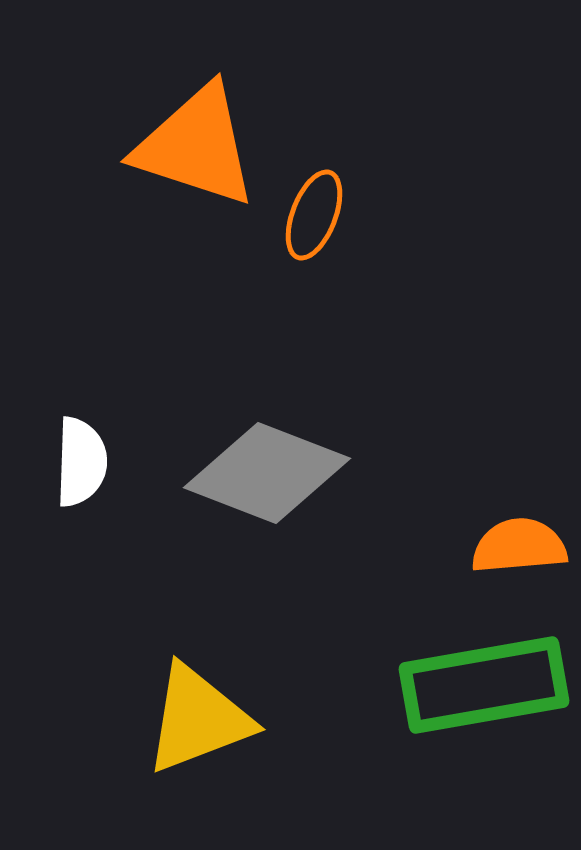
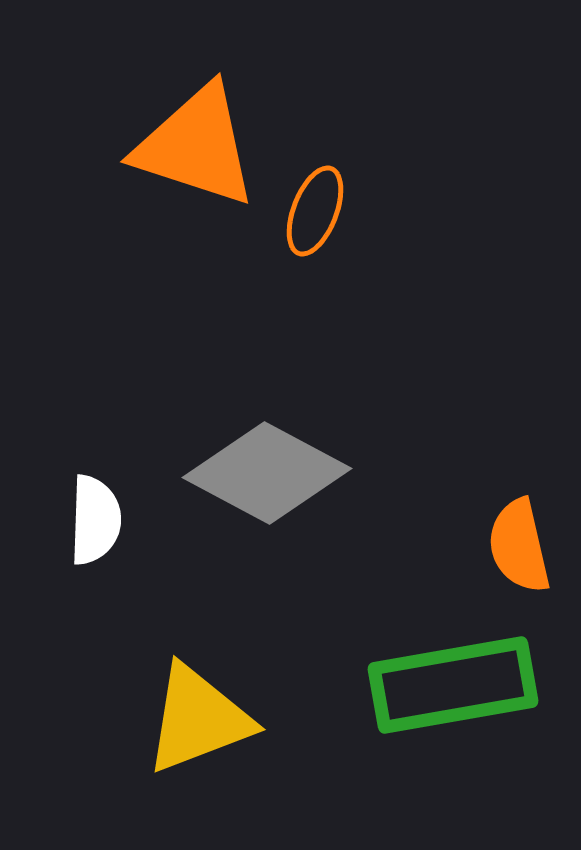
orange ellipse: moved 1 px right, 4 px up
white semicircle: moved 14 px right, 58 px down
gray diamond: rotated 7 degrees clockwise
orange semicircle: rotated 98 degrees counterclockwise
green rectangle: moved 31 px left
